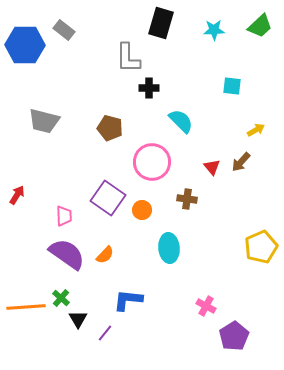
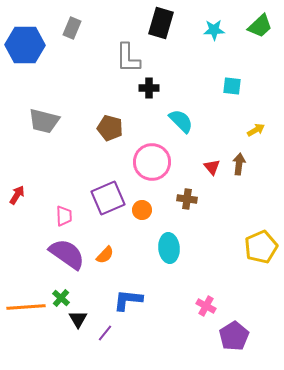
gray rectangle: moved 8 px right, 2 px up; rotated 75 degrees clockwise
brown arrow: moved 2 px left, 2 px down; rotated 145 degrees clockwise
purple square: rotated 32 degrees clockwise
